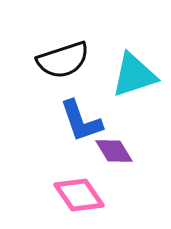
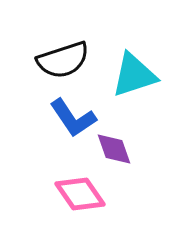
blue L-shape: moved 8 px left, 3 px up; rotated 15 degrees counterclockwise
purple diamond: moved 2 px up; rotated 12 degrees clockwise
pink diamond: moved 1 px right, 1 px up
